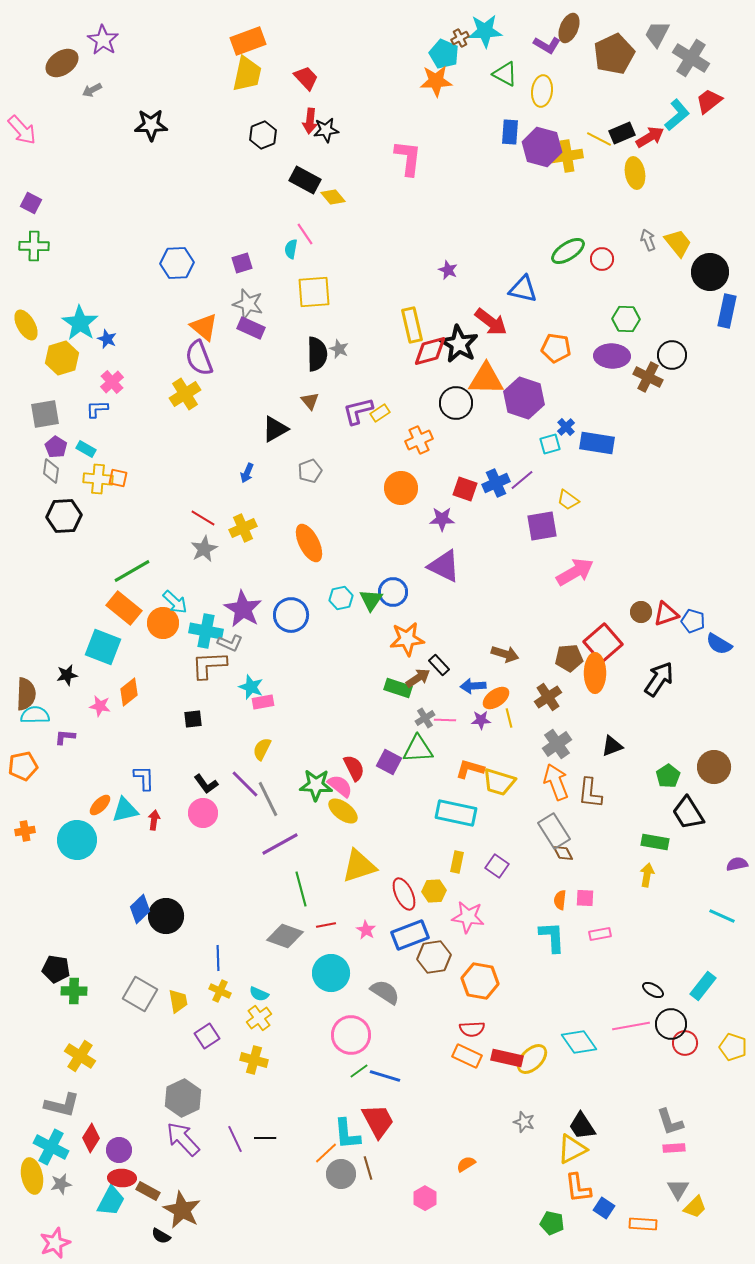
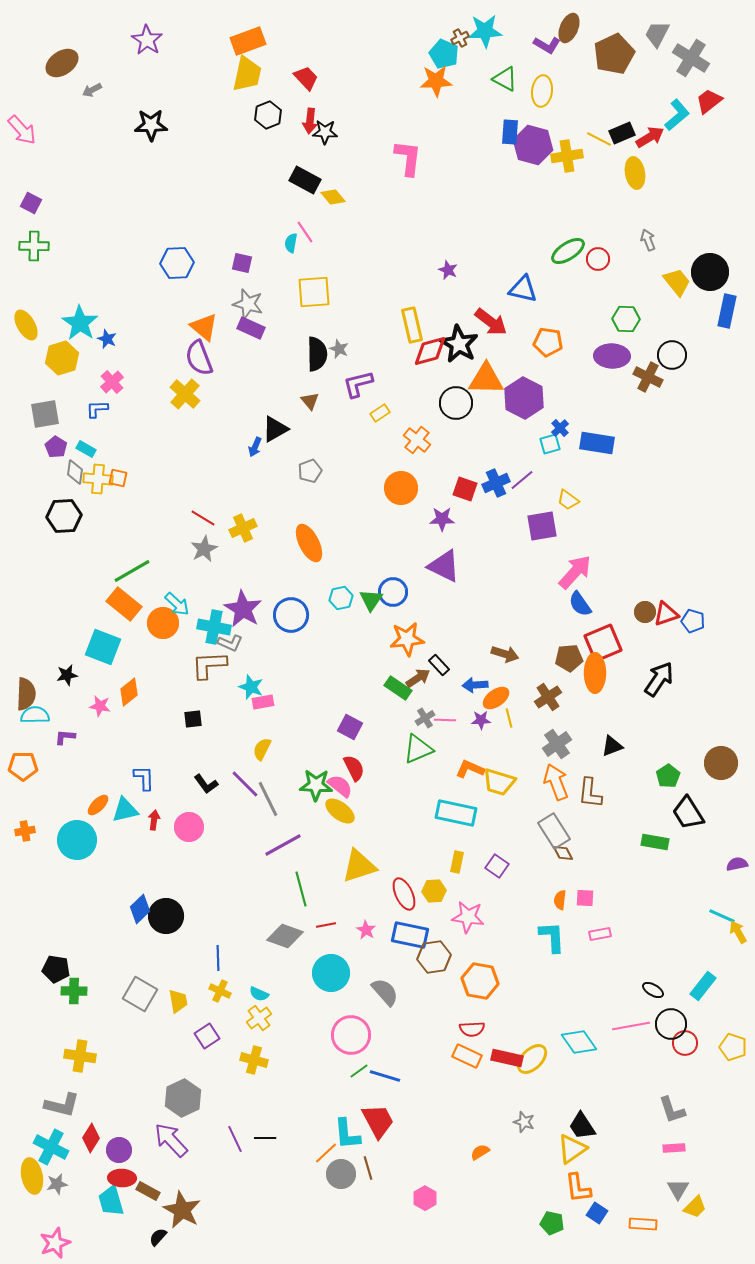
purple star at (103, 40): moved 44 px right
green triangle at (505, 74): moved 5 px down
black star at (326, 130): moved 1 px left, 2 px down; rotated 10 degrees clockwise
black hexagon at (263, 135): moved 5 px right, 20 px up
purple hexagon at (542, 147): moved 9 px left, 2 px up
pink line at (305, 234): moved 2 px up
yellow trapezoid at (678, 243): moved 1 px left, 39 px down
cyan semicircle at (291, 249): moved 6 px up
red circle at (602, 259): moved 4 px left
purple square at (242, 263): rotated 30 degrees clockwise
orange pentagon at (556, 348): moved 8 px left, 6 px up
yellow cross at (185, 394): rotated 16 degrees counterclockwise
purple hexagon at (524, 398): rotated 9 degrees clockwise
purple L-shape at (358, 411): moved 27 px up
blue cross at (566, 427): moved 6 px left, 1 px down
orange cross at (419, 440): moved 2 px left; rotated 28 degrees counterclockwise
gray diamond at (51, 471): moved 24 px right, 1 px down
blue arrow at (247, 473): moved 8 px right, 26 px up
pink arrow at (575, 572): rotated 18 degrees counterclockwise
cyan arrow at (175, 602): moved 2 px right, 2 px down
orange rectangle at (124, 608): moved 4 px up
brown circle at (641, 612): moved 4 px right
cyan cross at (206, 631): moved 8 px right, 4 px up
red square at (603, 643): rotated 18 degrees clockwise
blue semicircle at (719, 644): moved 139 px left, 40 px up; rotated 24 degrees clockwise
blue arrow at (473, 686): moved 2 px right, 1 px up
green rectangle at (398, 688): rotated 16 degrees clockwise
green triangle at (418, 749): rotated 20 degrees counterclockwise
purple square at (389, 762): moved 39 px left, 35 px up
orange pentagon at (23, 766): rotated 12 degrees clockwise
brown circle at (714, 767): moved 7 px right, 4 px up
orange L-shape at (470, 769): rotated 8 degrees clockwise
orange ellipse at (100, 805): moved 2 px left
yellow ellipse at (343, 811): moved 3 px left
pink circle at (203, 813): moved 14 px left, 14 px down
purple line at (280, 844): moved 3 px right, 1 px down
yellow arrow at (647, 875): moved 91 px right, 57 px down; rotated 40 degrees counterclockwise
blue rectangle at (410, 935): rotated 33 degrees clockwise
gray semicircle at (385, 992): rotated 16 degrees clockwise
yellow cross at (80, 1056): rotated 24 degrees counterclockwise
gray L-shape at (670, 1122): moved 2 px right, 12 px up
purple arrow at (183, 1139): moved 12 px left, 1 px down
yellow triangle at (572, 1149): rotated 8 degrees counterclockwise
orange semicircle at (466, 1164): moved 14 px right, 12 px up
gray star at (61, 1184): moved 4 px left
cyan trapezoid at (111, 1201): rotated 136 degrees clockwise
blue square at (604, 1208): moved 7 px left, 5 px down
black semicircle at (161, 1236): moved 3 px left, 1 px down; rotated 102 degrees clockwise
